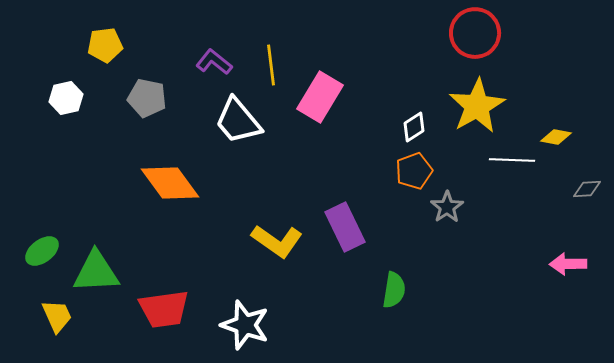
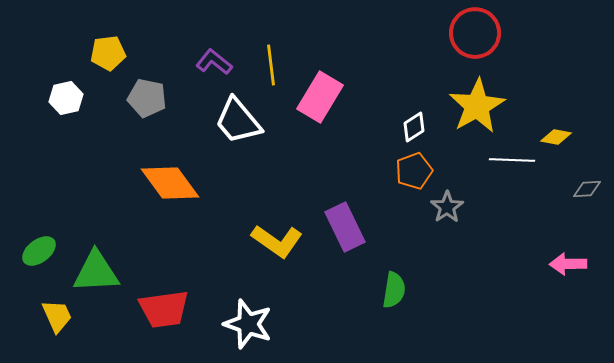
yellow pentagon: moved 3 px right, 8 px down
green ellipse: moved 3 px left
white star: moved 3 px right, 1 px up
